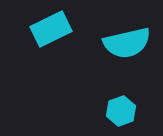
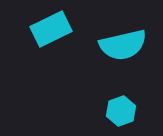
cyan semicircle: moved 4 px left, 2 px down
